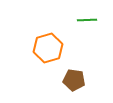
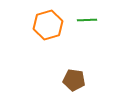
orange hexagon: moved 23 px up
